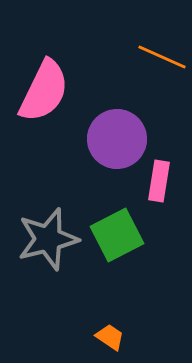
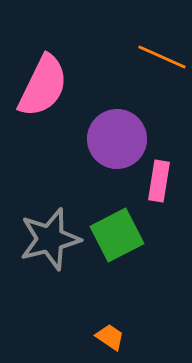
pink semicircle: moved 1 px left, 5 px up
gray star: moved 2 px right
